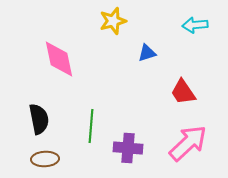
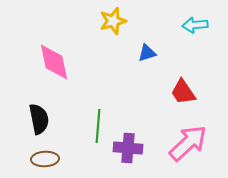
pink diamond: moved 5 px left, 3 px down
green line: moved 7 px right
